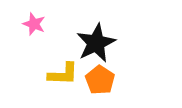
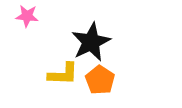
pink star: moved 7 px left, 8 px up; rotated 15 degrees counterclockwise
black star: moved 5 px left, 1 px up
